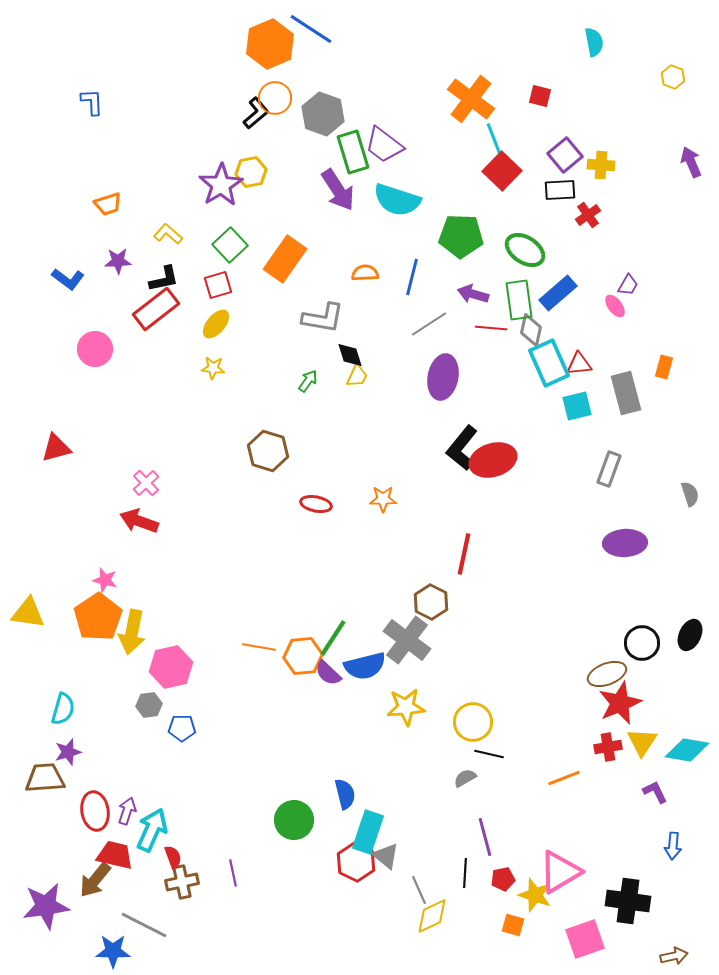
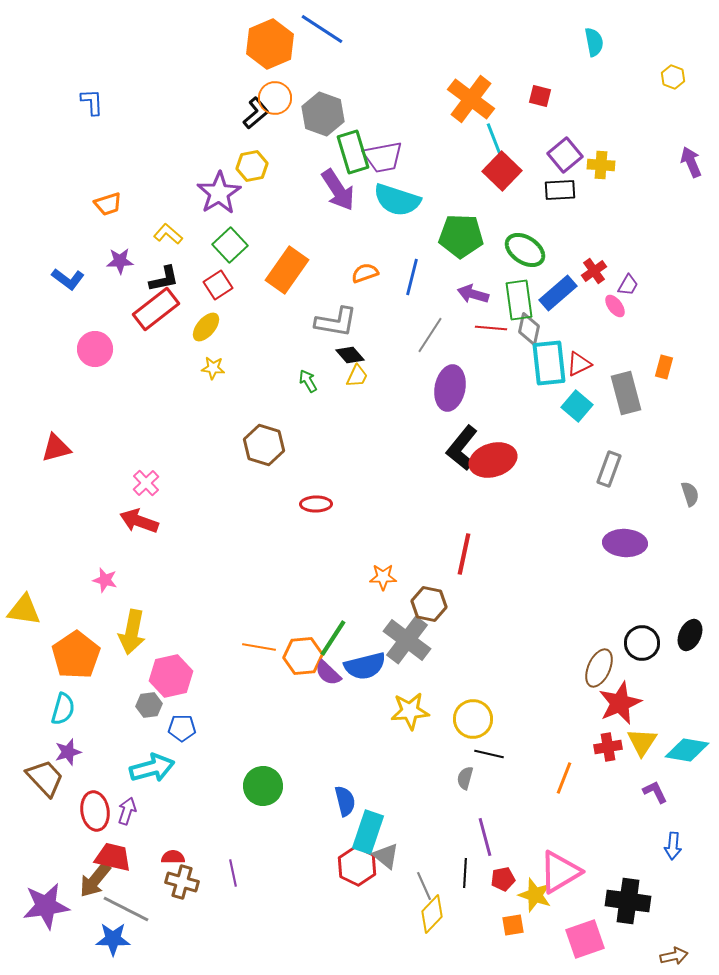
blue line at (311, 29): moved 11 px right
purple trapezoid at (384, 145): moved 1 px left, 12 px down; rotated 48 degrees counterclockwise
yellow hexagon at (251, 172): moved 1 px right, 6 px up
purple star at (221, 185): moved 2 px left, 8 px down
red cross at (588, 215): moved 6 px right, 56 px down
orange rectangle at (285, 259): moved 2 px right, 11 px down
purple star at (118, 261): moved 2 px right
orange semicircle at (365, 273): rotated 16 degrees counterclockwise
red square at (218, 285): rotated 16 degrees counterclockwise
gray L-shape at (323, 318): moved 13 px right, 4 px down
yellow ellipse at (216, 324): moved 10 px left, 3 px down
gray line at (429, 324): moved 1 px right, 11 px down; rotated 24 degrees counterclockwise
gray diamond at (531, 330): moved 2 px left, 1 px up
black diamond at (350, 355): rotated 24 degrees counterclockwise
cyan rectangle at (549, 363): rotated 18 degrees clockwise
red triangle at (579, 364): rotated 20 degrees counterclockwise
purple ellipse at (443, 377): moved 7 px right, 11 px down
green arrow at (308, 381): rotated 65 degrees counterclockwise
cyan square at (577, 406): rotated 36 degrees counterclockwise
brown hexagon at (268, 451): moved 4 px left, 6 px up
orange star at (383, 499): moved 78 px down
red ellipse at (316, 504): rotated 12 degrees counterclockwise
purple ellipse at (625, 543): rotated 6 degrees clockwise
brown hexagon at (431, 602): moved 2 px left, 2 px down; rotated 16 degrees counterclockwise
yellow triangle at (28, 613): moved 4 px left, 3 px up
orange pentagon at (98, 617): moved 22 px left, 38 px down
pink hexagon at (171, 667): moved 9 px down
brown ellipse at (607, 674): moved 8 px left, 6 px up; rotated 45 degrees counterclockwise
yellow star at (406, 707): moved 4 px right, 4 px down
yellow circle at (473, 722): moved 3 px up
brown trapezoid at (45, 778): rotated 51 degrees clockwise
gray semicircle at (465, 778): rotated 45 degrees counterclockwise
orange line at (564, 778): rotated 48 degrees counterclockwise
blue semicircle at (345, 794): moved 7 px down
green circle at (294, 820): moved 31 px left, 34 px up
cyan arrow at (152, 830): moved 62 px up; rotated 51 degrees clockwise
red trapezoid at (115, 855): moved 2 px left, 2 px down
red semicircle at (173, 857): rotated 70 degrees counterclockwise
red hexagon at (356, 862): moved 1 px right, 4 px down
brown cross at (182, 882): rotated 28 degrees clockwise
gray line at (419, 890): moved 5 px right, 4 px up
yellow diamond at (432, 916): moved 2 px up; rotated 21 degrees counterclockwise
gray line at (144, 925): moved 18 px left, 16 px up
orange square at (513, 925): rotated 25 degrees counterclockwise
blue star at (113, 951): moved 12 px up
